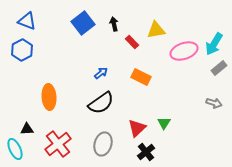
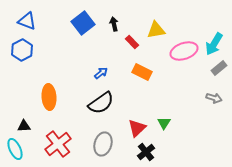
orange rectangle: moved 1 px right, 5 px up
gray arrow: moved 5 px up
black triangle: moved 3 px left, 3 px up
